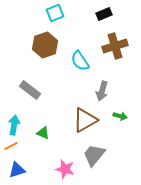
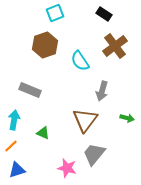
black rectangle: rotated 56 degrees clockwise
brown cross: rotated 20 degrees counterclockwise
gray rectangle: rotated 15 degrees counterclockwise
green arrow: moved 7 px right, 2 px down
brown triangle: rotated 24 degrees counterclockwise
cyan arrow: moved 5 px up
orange line: rotated 16 degrees counterclockwise
gray trapezoid: moved 1 px up
pink star: moved 2 px right, 1 px up
